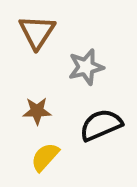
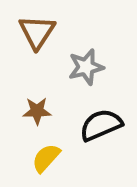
yellow semicircle: moved 1 px right, 1 px down
